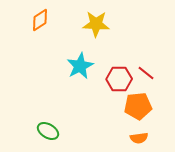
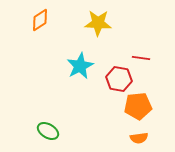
yellow star: moved 2 px right, 1 px up
red line: moved 5 px left, 15 px up; rotated 30 degrees counterclockwise
red hexagon: rotated 10 degrees clockwise
